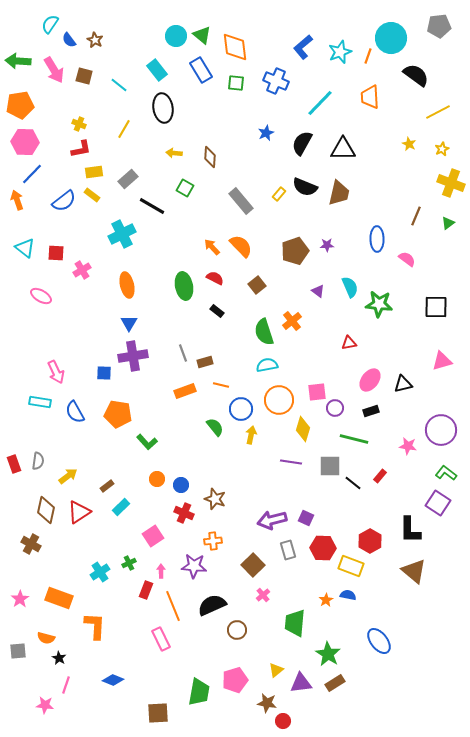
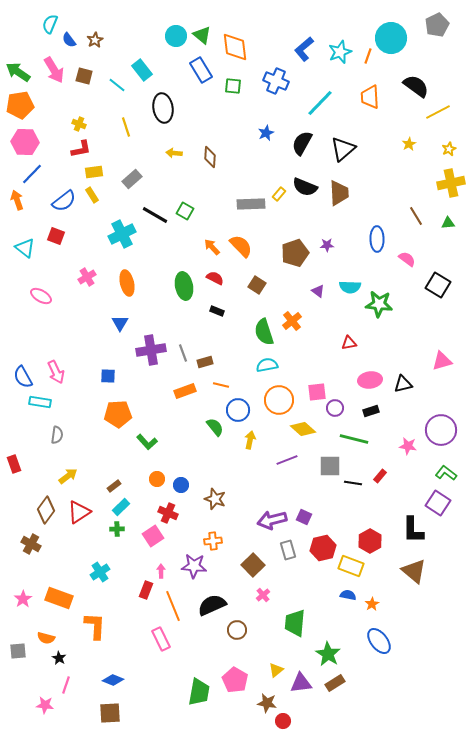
cyan semicircle at (50, 24): rotated 12 degrees counterclockwise
gray pentagon at (439, 26): moved 2 px left, 1 px up; rotated 20 degrees counterclockwise
brown star at (95, 40): rotated 14 degrees clockwise
blue L-shape at (303, 47): moved 1 px right, 2 px down
green arrow at (18, 61): moved 11 px down; rotated 30 degrees clockwise
cyan rectangle at (157, 70): moved 15 px left
black semicircle at (416, 75): moved 11 px down
green square at (236, 83): moved 3 px left, 3 px down
cyan line at (119, 85): moved 2 px left
yellow line at (124, 129): moved 2 px right, 2 px up; rotated 48 degrees counterclockwise
yellow star at (409, 144): rotated 16 degrees clockwise
black triangle at (343, 149): rotated 40 degrees counterclockwise
yellow star at (442, 149): moved 7 px right
gray rectangle at (128, 179): moved 4 px right
yellow cross at (451, 183): rotated 32 degrees counterclockwise
green square at (185, 188): moved 23 px down
brown trapezoid at (339, 193): rotated 16 degrees counterclockwise
yellow rectangle at (92, 195): rotated 21 degrees clockwise
gray rectangle at (241, 201): moved 10 px right, 3 px down; rotated 52 degrees counterclockwise
black line at (152, 206): moved 3 px right, 9 px down
brown line at (416, 216): rotated 54 degrees counterclockwise
green triangle at (448, 223): rotated 32 degrees clockwise
brown pentagon at (295, 251): moved 2 px down
red square at (56, 253): moved 17 px up; rotated 18 degrees clockwise
pink cross at (82, 270): moved 5 px right, 7 px down
orange ellipse at (127, 285): moved 2 px up
brown square at (257, 285): rotated 18 degrees counterclockwise
cyan semicircle at (350, 287): rotated 115 degrees clockwise
black square at (436, 307): moved 2 px right, 22 px up; rotated 30 degrees clockwise
black rectangle at (217, 311): rotated 16 degrees counterclockwise
blue triangle at (129, 323): moved 9 px left
purple cross at (133, 356): moved 18 px right, 6 px up
blue square at (104, 373): moved 4 px right, 3 px down
pink ellipse at (370, 380): rotated 45 degrees clockwise
blue circle at (241, 409): moved 3 px left, 1 px down
blue semicircle at (75, 412): moved 52 px left, 35 px up
orange pentagon at (118, 414): rotated 12 degrees counterclockwise
yellow diamond at (303, 429): rotated 65 degrees counterclockwise
yellow arrow at (251, 435): moved 1 px left, 5 px down
gray semicircle at (38, 461): moved 19 px right, 26 px up
purple line at (291, 462): moved 4 px left, 2 px up; rotated 30 degrees counterclockwise
black line at (353, 483): rotated 30 degrees counterclockwise
brown rectangle at (107, 486): moved 7 px right
brown diamond at (46, 510): rotated 24 degrees clockwise
red cross at (184, 513): moved 16 px left
purple square at (306, 518): moved 2 px left, 1 px up
black L-shape at (410, 530): moved 3 px right
red hexagon at (323, 548): rotated 15 degrees counterclockwise
green cross at (129, 563): moved 12 px left, 34 px up; rotated 24 degrees clockwise
pink star at (20, 599): moved 3 px right
orange star at (326, 600): moved 46 px right, 4 px down
pink pentagon at (235, 680): rotated 25 degrees counterclockwise
brown square at (158, 713): moved 48 px left
